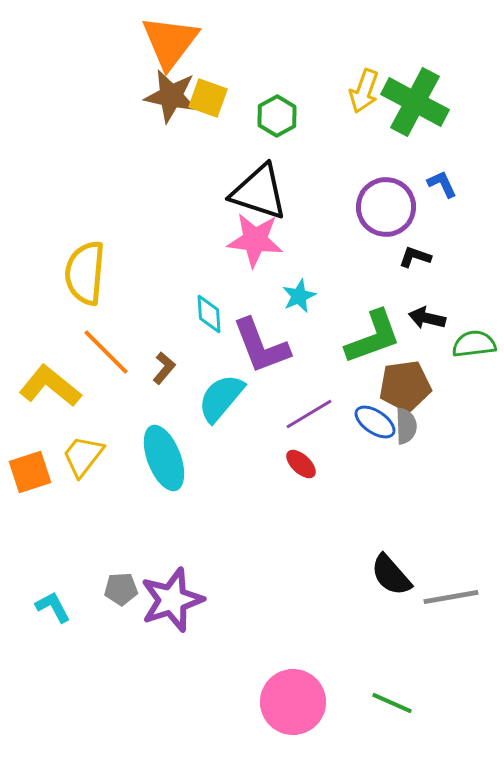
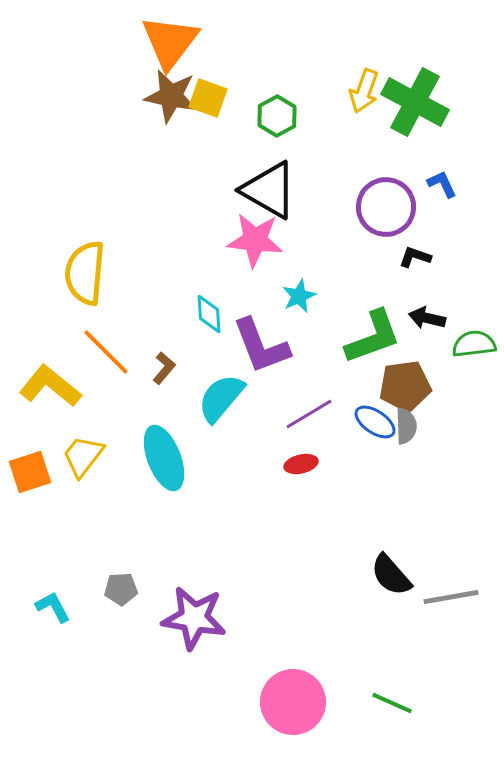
black triangle: moved 10 px right, 2 px up; rotated 12 degrees clockwise
red ellipse: rotated 56 degrees counterclockwise
purple star: moved 22 px right, 18 px down; rotated 28 degrees clockwise
